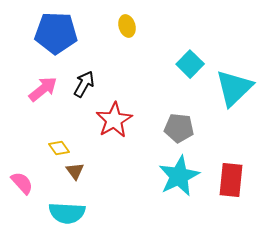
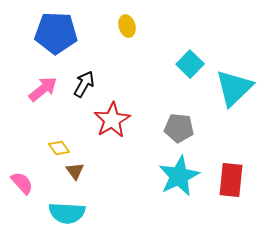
red star: moved 2 px left
